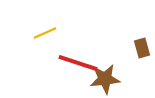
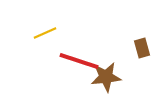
red line: moved 1 px right, 2 px up
brown star: moved 1 px right, 2 px up
